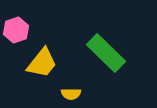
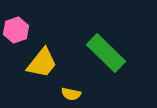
yellow semicircle: rotated 12 degrees clockwise
